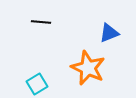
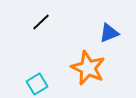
black line: rotated 48 degrees counterclockwise
